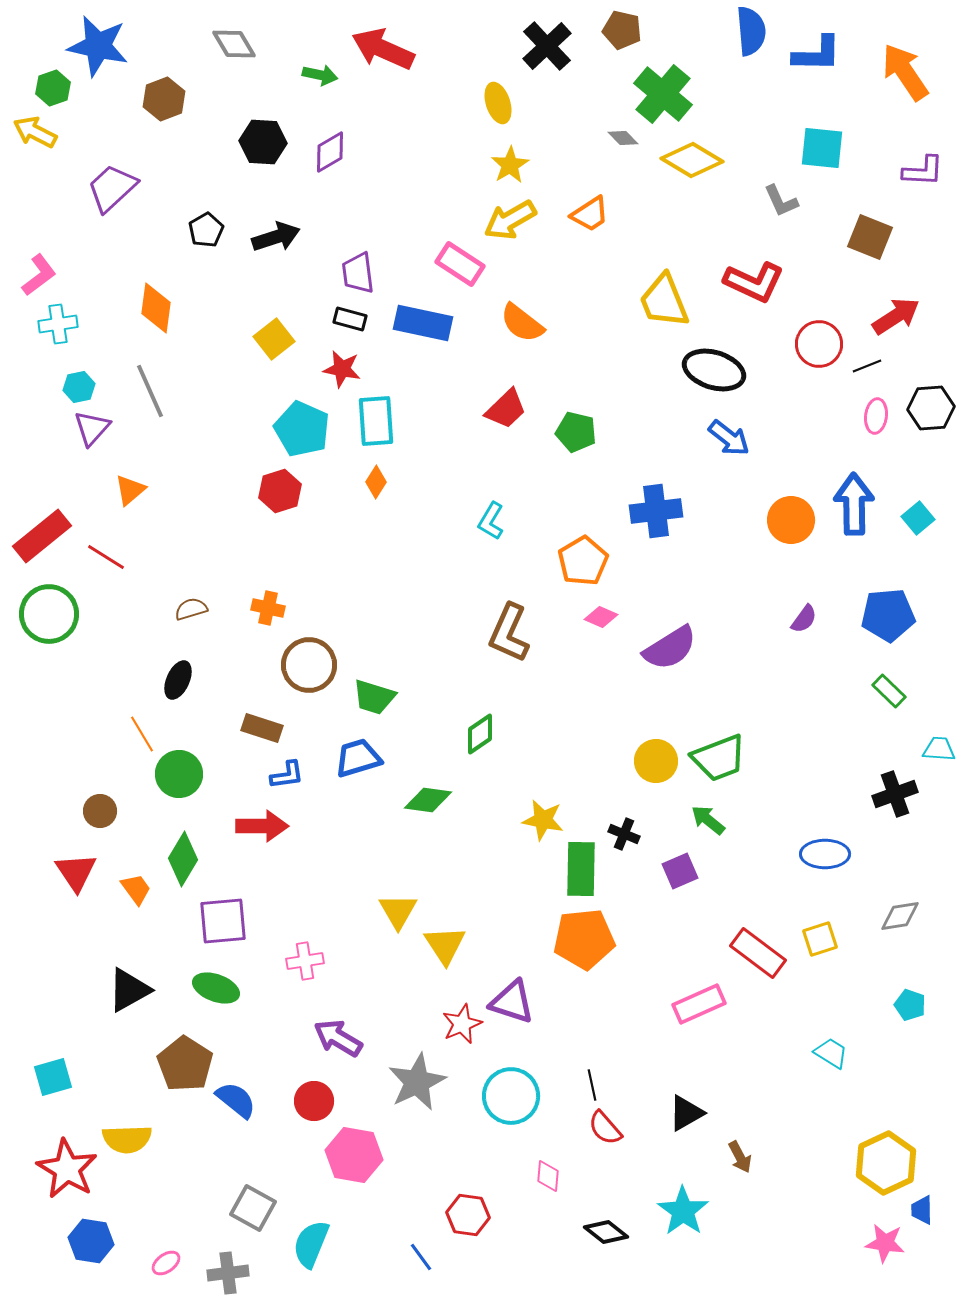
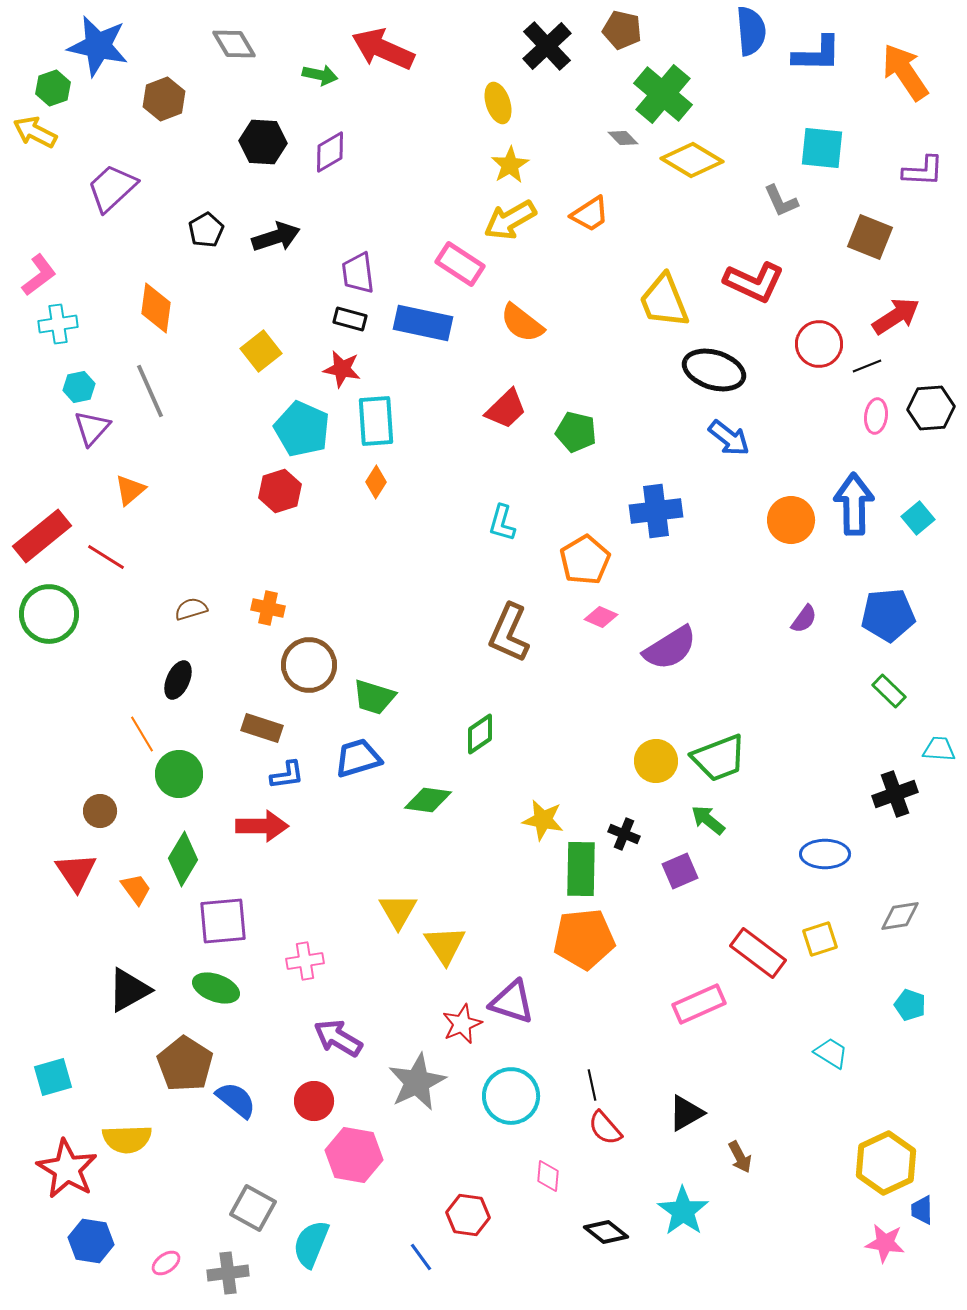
yellow square at (274, 339): moved 13 px left, 12 px down
cyan L-shape at (491, 521): moved 11 px right, 2 px down; rotated 15 degrees counterclockwise
orange pentagon at (583, 561): moved 2 px right, 1 px up
